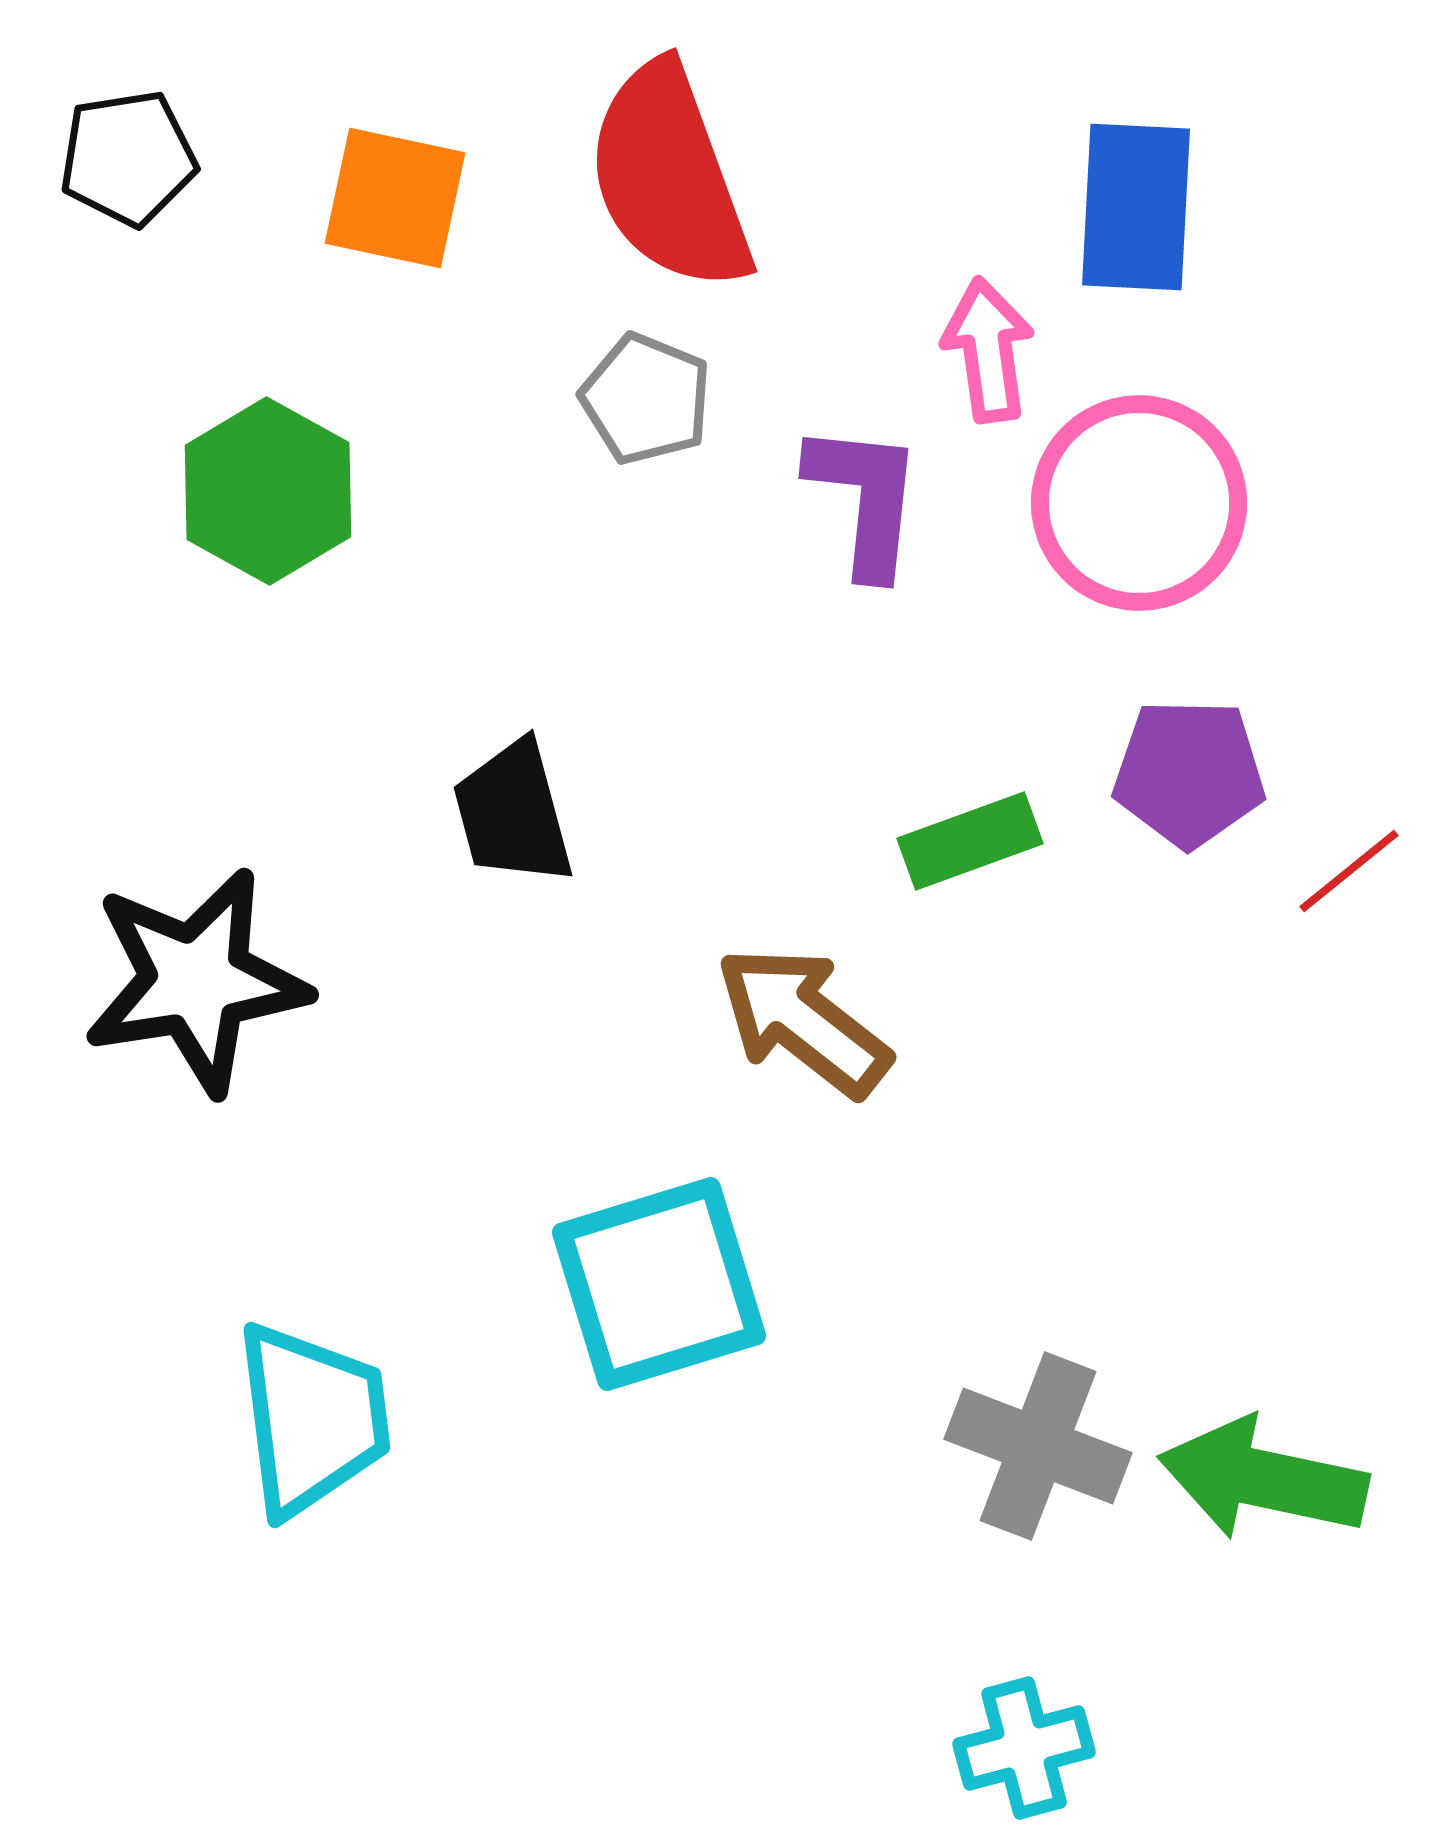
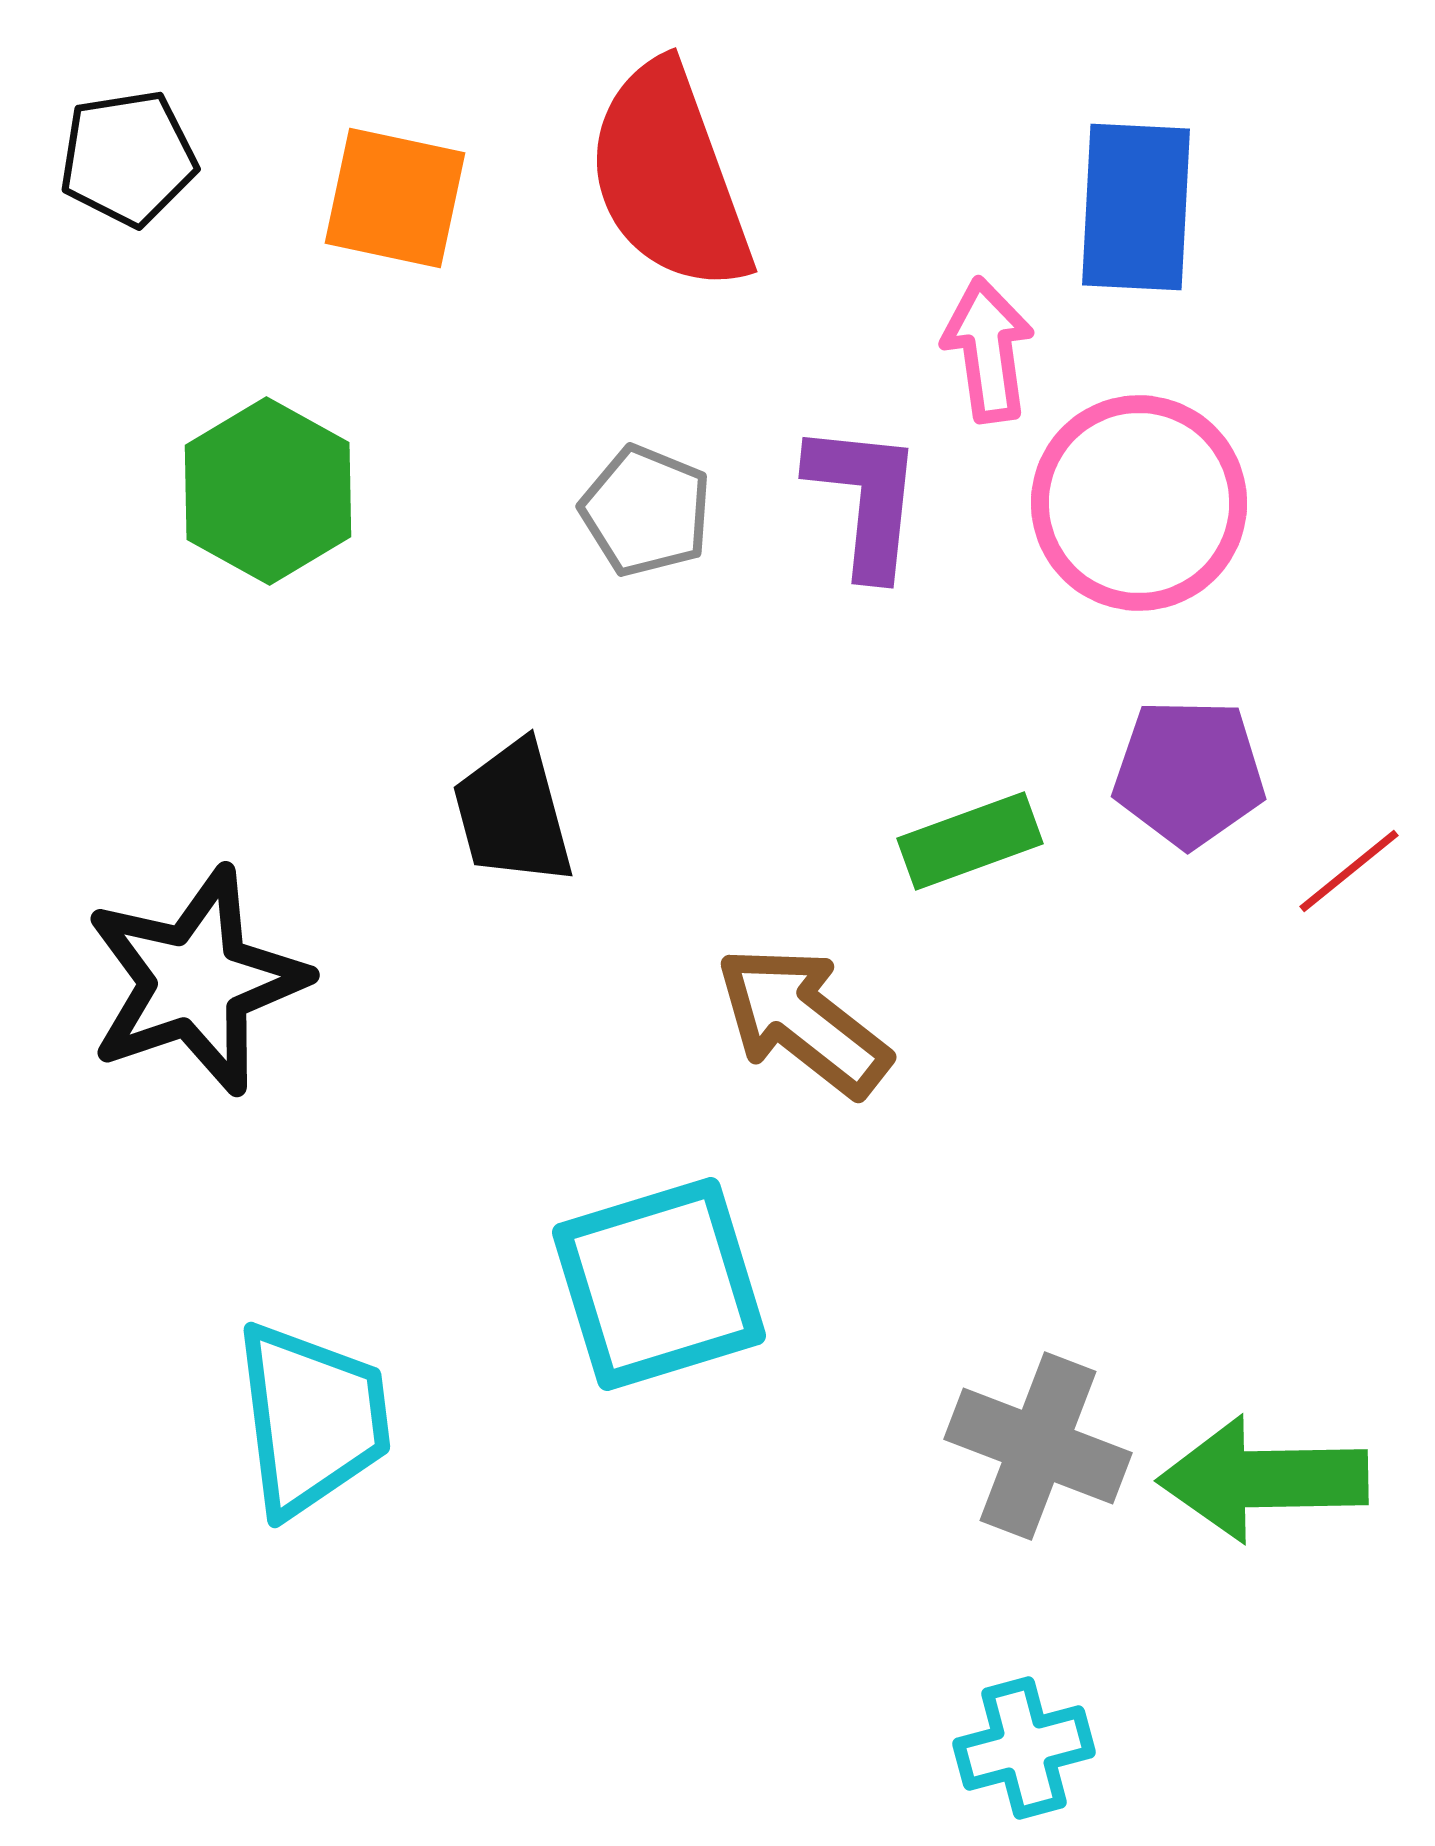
gray pentagon: moved 112 px down
black star: rotated 10 degrees counterclockwise
green arrow: rotated 13 degrees counterclockwise
